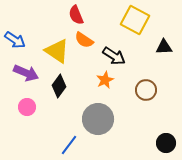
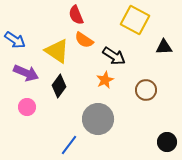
black circle: moved 1 px right, 1 px up
